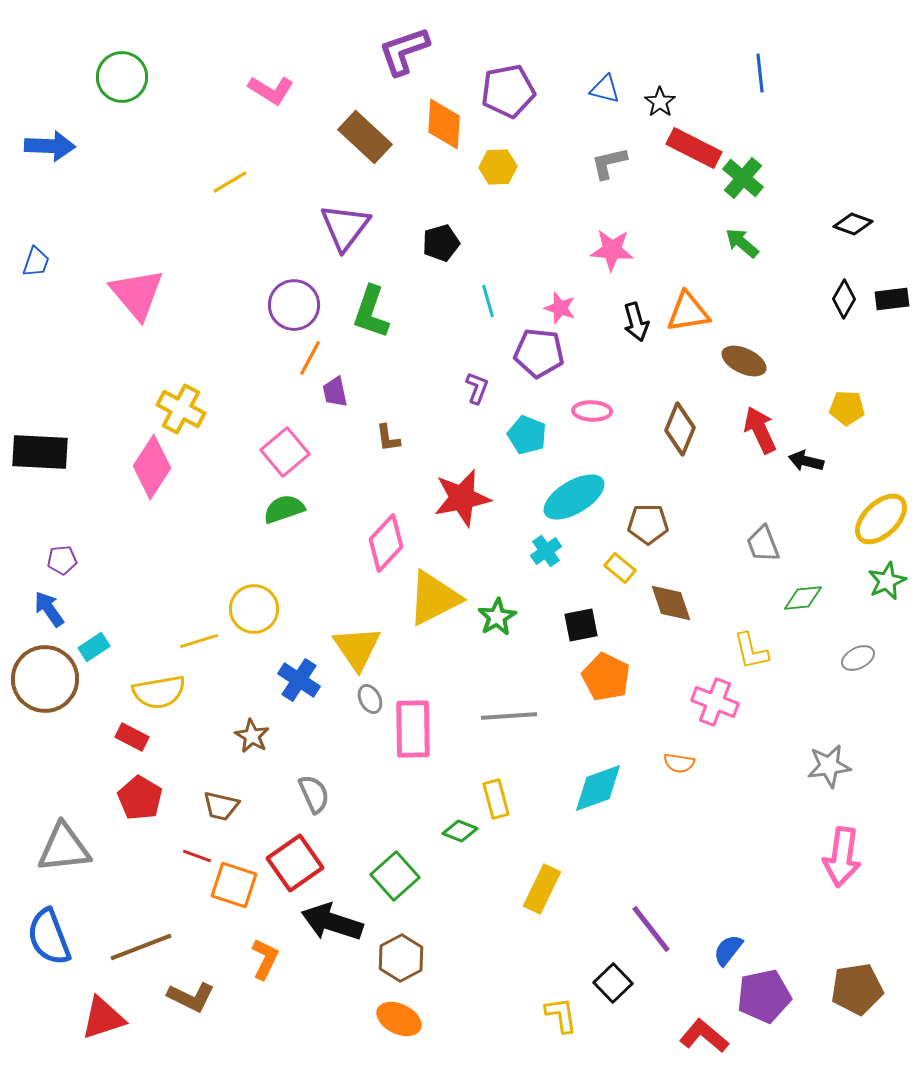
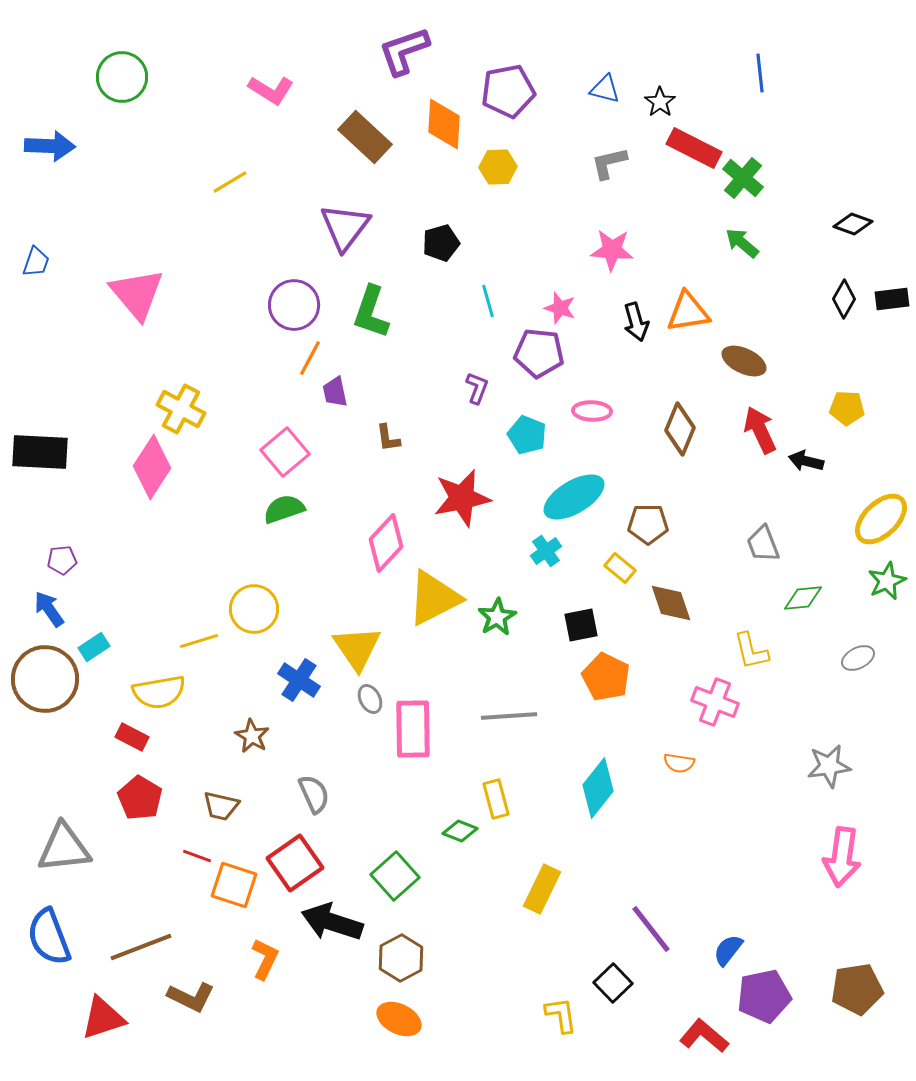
cyan diamond at (598, 788): rotated 32 degrees counterclockwise
